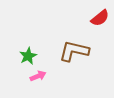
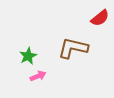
brown L-shape: moved 1 px left, 3 px up
